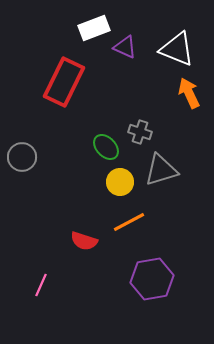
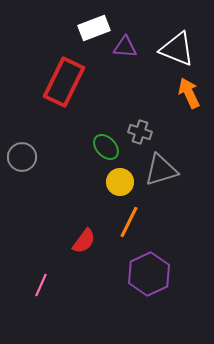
purple triangle: rotated 20 degrees counterclockwise
orange line: rotated 36 degrees counterclockwise
red semicircle: rotated 72 degrees counterclockwise
purple hexagon: moved 3 px left, 5 px up; rotated 15 degrees counterclockwise
